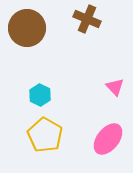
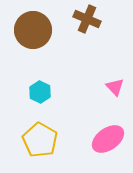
brown circle: moved 6 px right, 2 px down
cyan hexagon: moved 3 px up
yellow pentagon: moved 5 px left, 5 px down
pink ellipse: rotated 16 degrees clockwise
